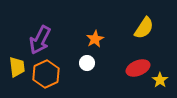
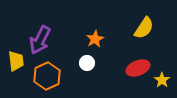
yellow trapezoid: moved 1 px left, 6 px up
orange hexagon: moved 1 px right, 2 px down
yellow star: moved 2 px right
